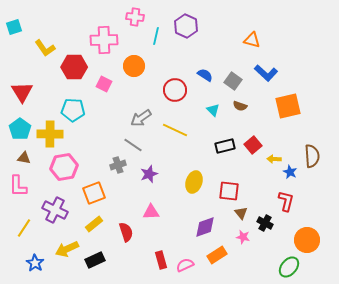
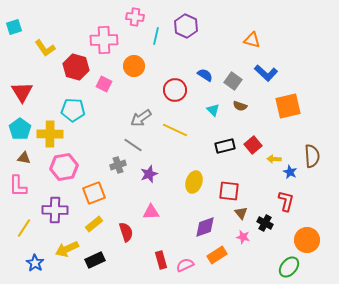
red hexagon at (74, 67): moved 2 px right; rotated 15 degrees clockwise
purple cross at (55, 210): rotated 25 degrees counterclockwise
